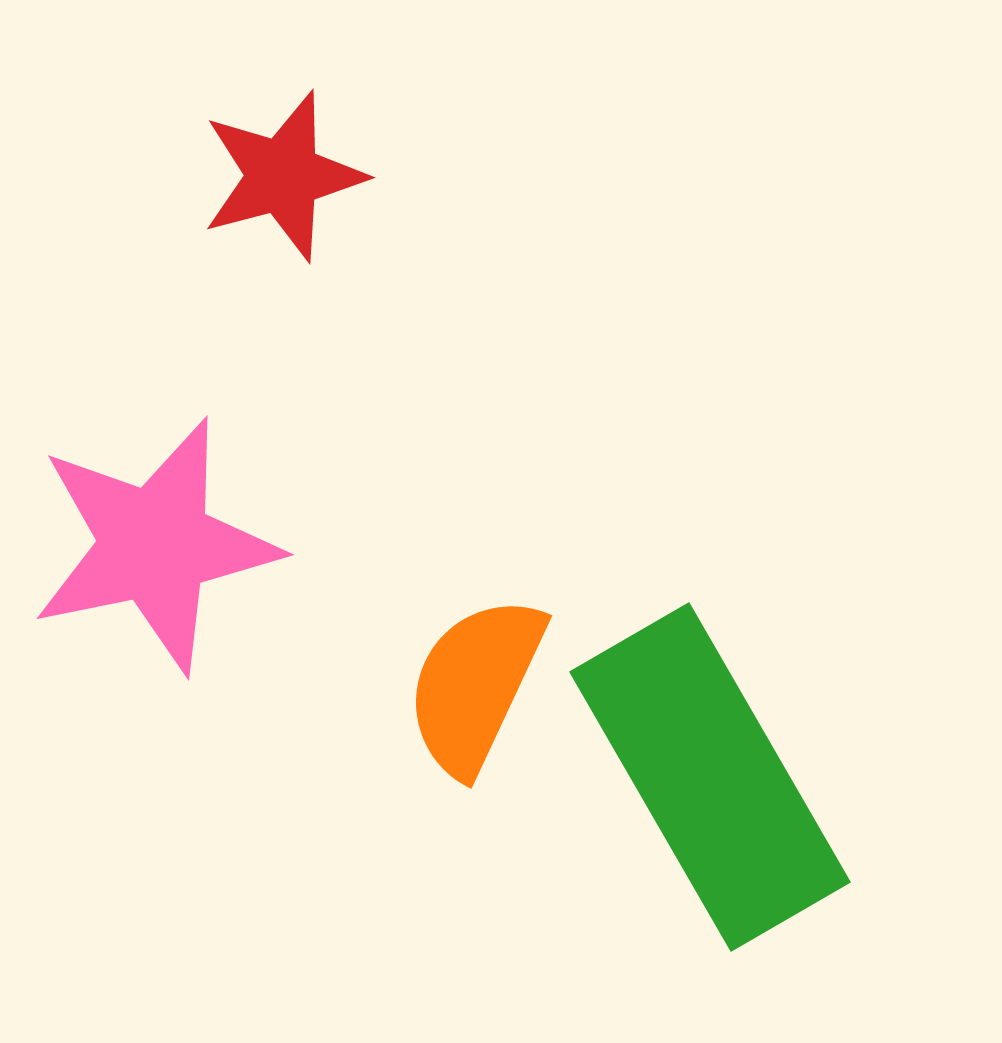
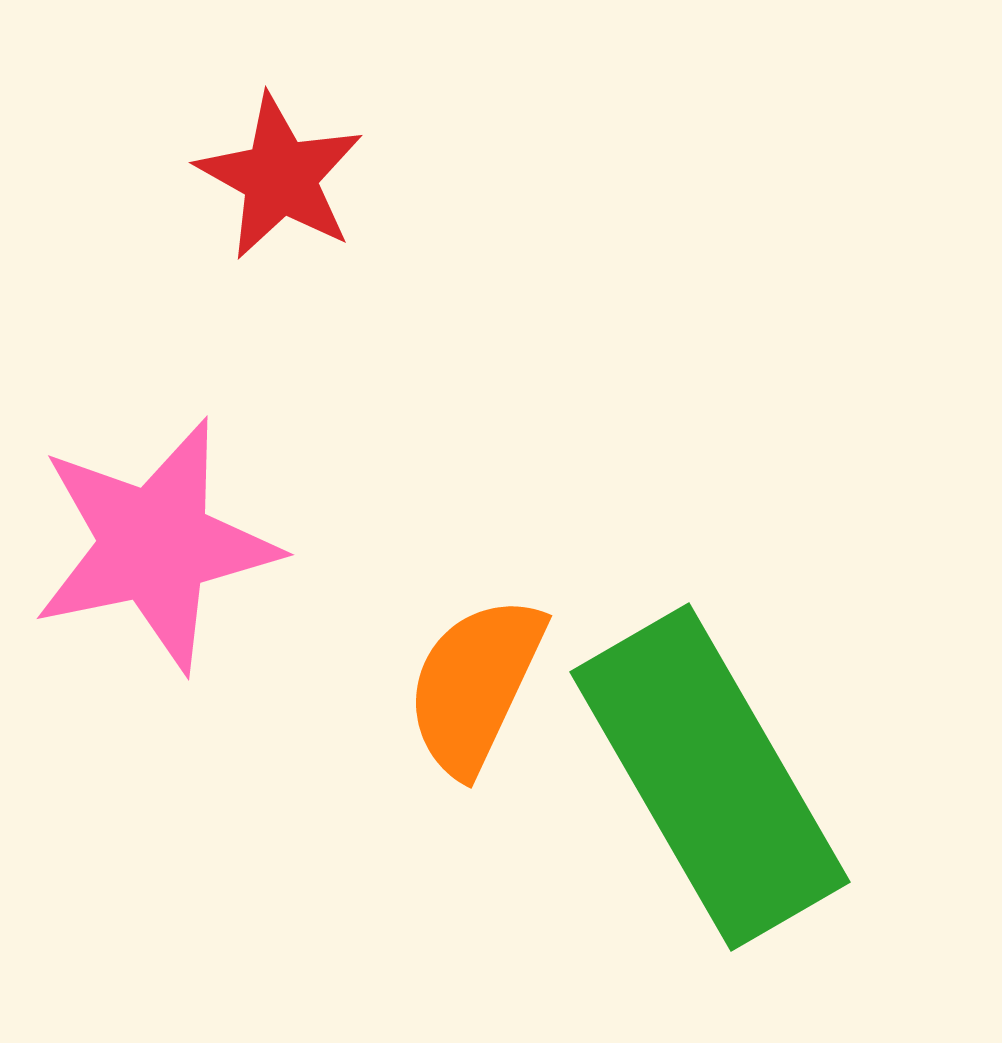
red star: moved 3 px left, 1 px down; rotated 28 degrees counterclockwise
